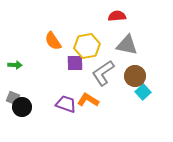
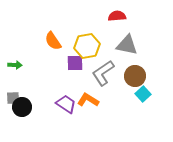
cyan square: moved 2 px down
gray square: rotated 24 degrees counterclockwise
purple trapezoid: rotated 15 degrees clockwise
